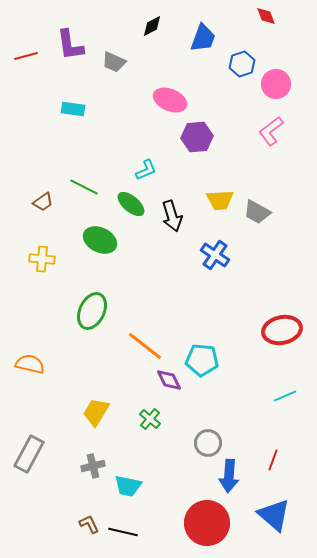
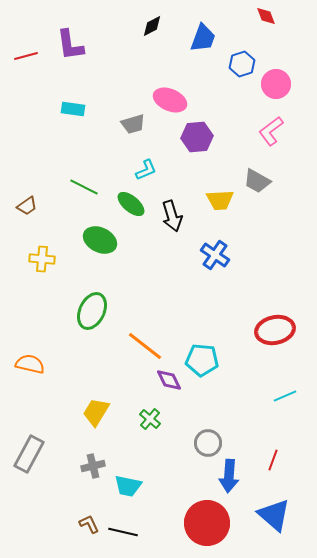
gray trapezoid at (114, 62): moved 19 px right, 62 px down; rotated 40 degrees counterclockwise
brown trapezoid at (43, 202): moved 16 px left, 4 px down
gray trapezoid at (257, 212): moved 31 px up
red ellipse at (282, 330): moved 7 px left
